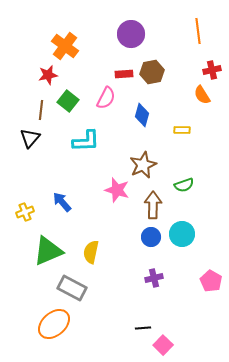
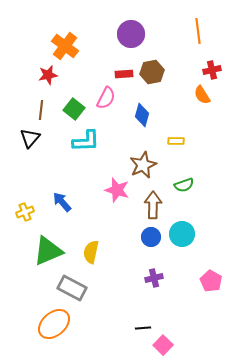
green square: moved 6 px right, 8 px down
yellow rectangle: moved 6 px left, 11 px down
